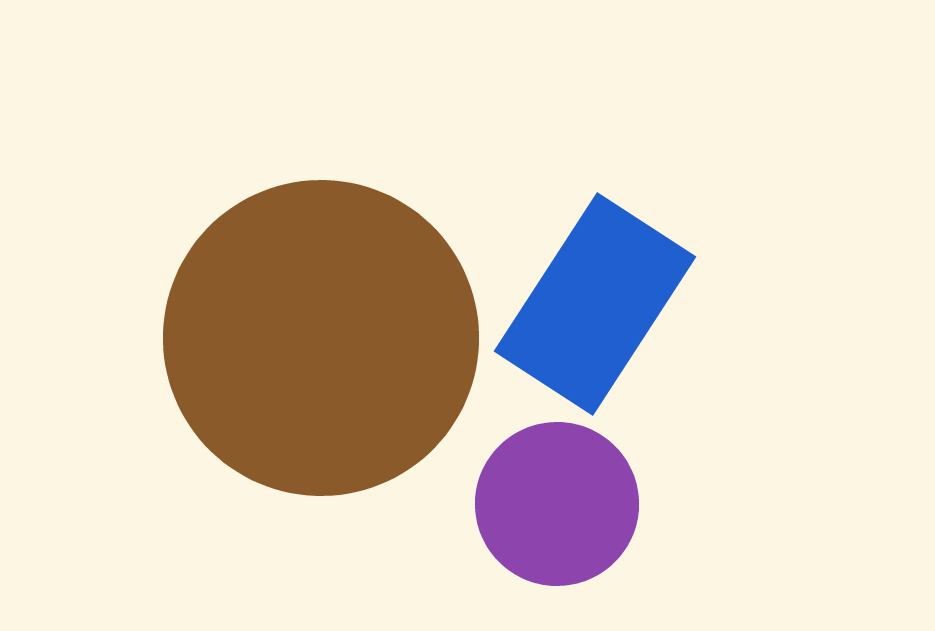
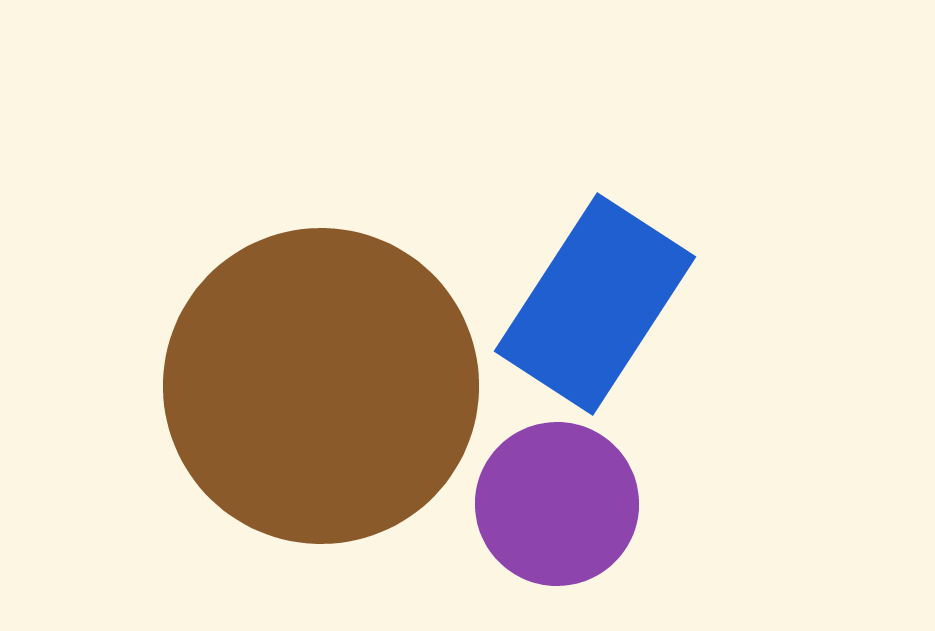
brown circle: moved 48 px down
